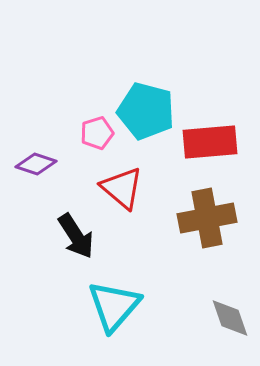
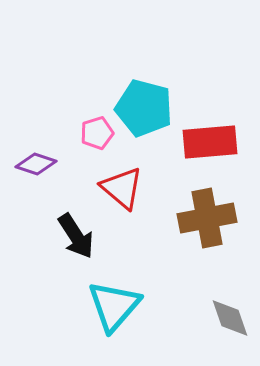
cyan pentagon: moved 2 px left, 3 px up
